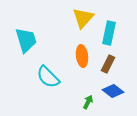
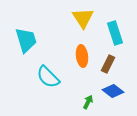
yellow triangle: rotated 15 degrees counterclockwise
cyan rectangle: moved 6 px right; rotated 30 degrees counterclockwise
